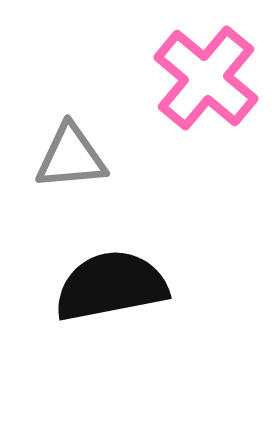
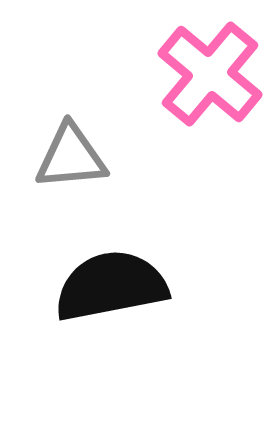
pink cross: moved 4 px right, 4 px up
